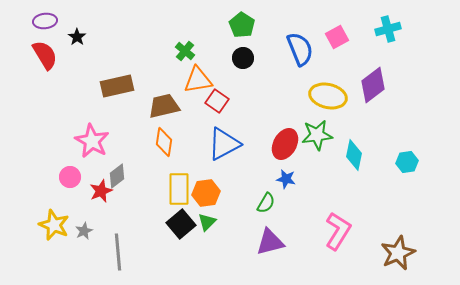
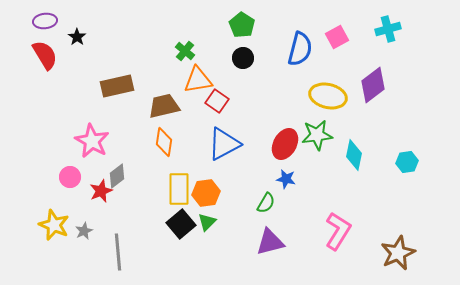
blue semicircle: rotated 36 degrees clockwise
